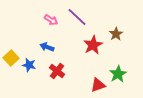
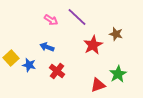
brown star: rotated 24 degrees counterclockwise
